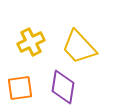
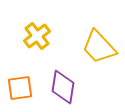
yellow cross: moved 6 px right, 6 px up; rotated 12 degrees counterclockwise
yellow trapezoid: moved 20 px right
